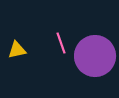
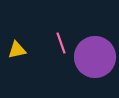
purple circle: moved 1 px down
